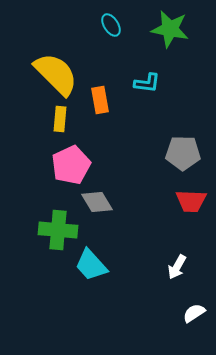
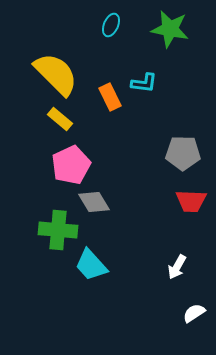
cyan ellipse: rotated 55 degrees clockwise
cyan L-shape: moved 3 px left
orange rectangle: moved 10 px right, 3 px up; rotated 16 degrees counterclockwise
yellow rectangle: rotated 55 degrees counterclockwise
gray diamond: moved 3 px left
